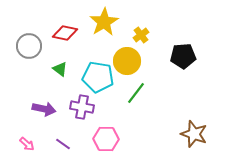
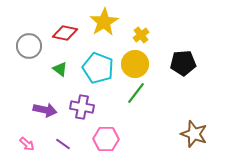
black pentagon: moved 7 px down
yellow circle: moved 8 px right, 3 px down
cyan pentagon: moved 9 px up; rotated 12 degrees clockwise
purple arrow: moved 1 px right, 1 px down
